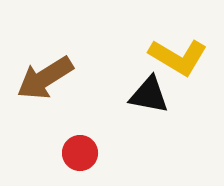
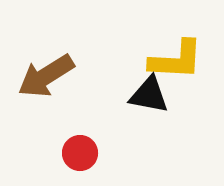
yellow L-shape: moved 2 px left, 3 px down; rotated 28 degrees counterclockwise
brown arrow: moved 1 px right, 2 px up
